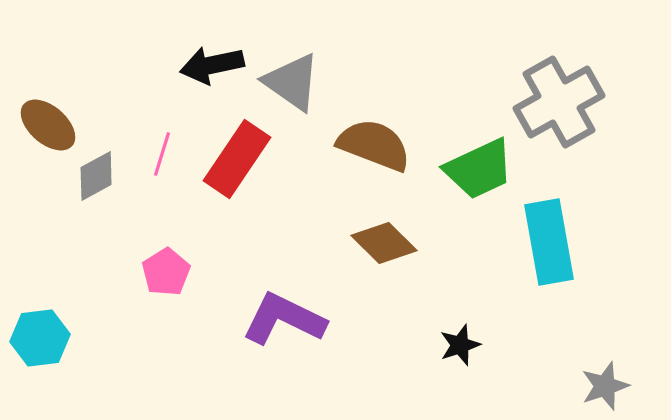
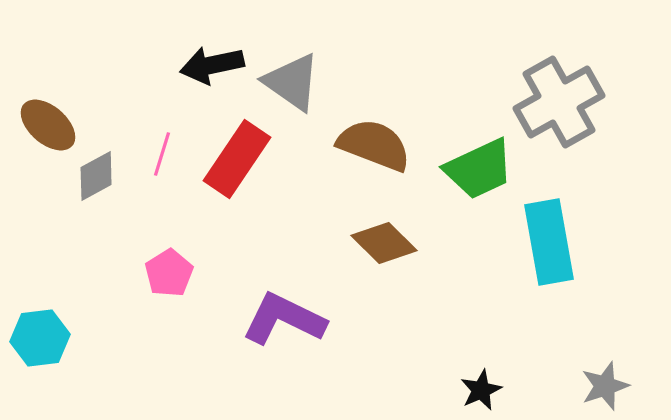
pink pentagon: moved 3 px right, 1 px down
black star: moved 21 px right, 45 px down; rotated 6 degrees counterclockwise
